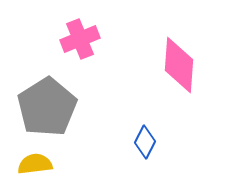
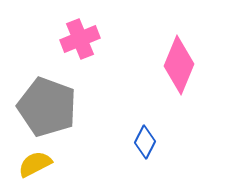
pink diamond: rotated 18 degrees clockwise
gray pentagon: rotated 20 degrees counterclockwise
yellow semicircle: rotated 20 degrees counterclockwise
